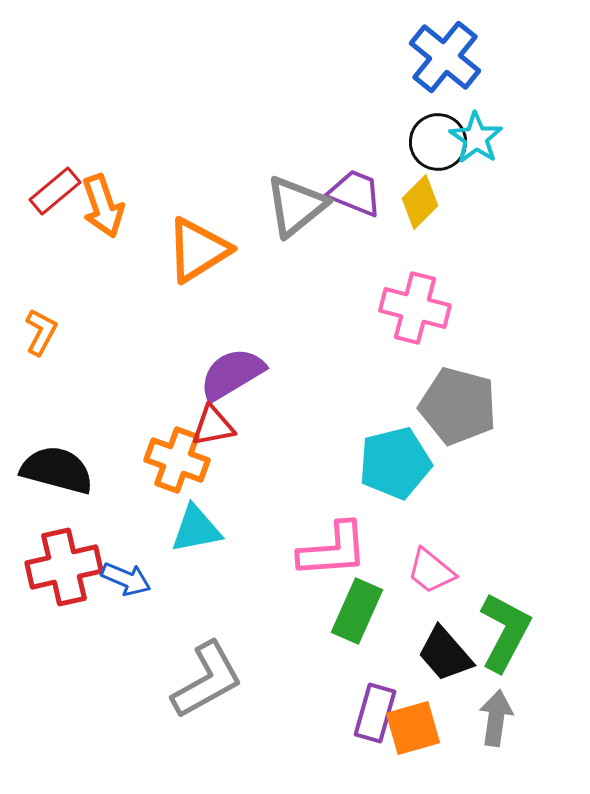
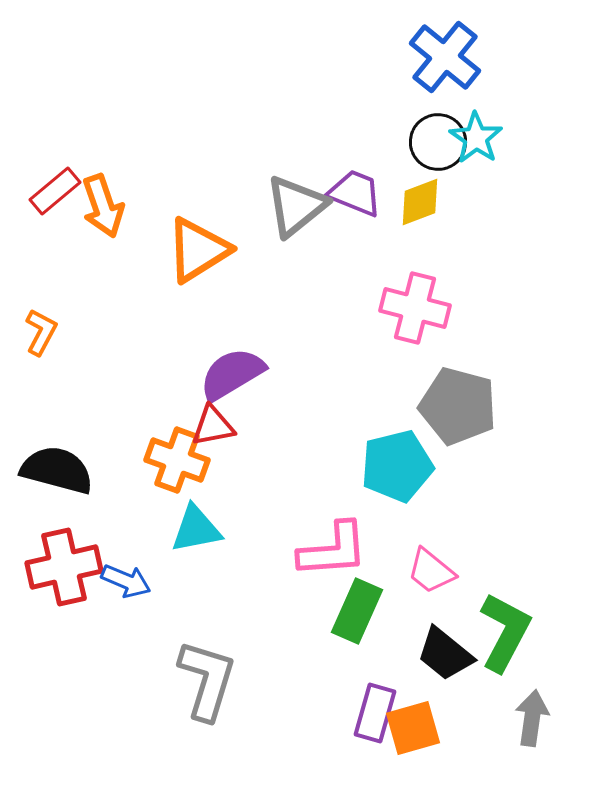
yellow diamond: rotated 24 degrees clockwise
cyan pentagon: moved 2 px right, 3 px down
blue arrow: moved 2 px down
black trapezoid: rotated 10 degrees counterclockwise
gray L-shape: rotated 44 degrees counterclockwise
gray arrow: moved 36 px right
